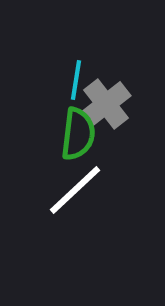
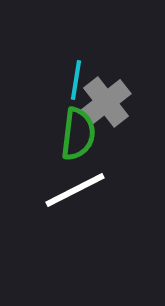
gray cross: moved 2 px up
white line: rotated 16 degrees clockwise
